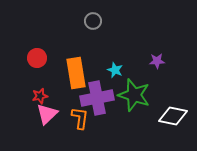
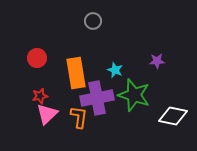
orange L-shape: moved 1 px left, 1 px up
